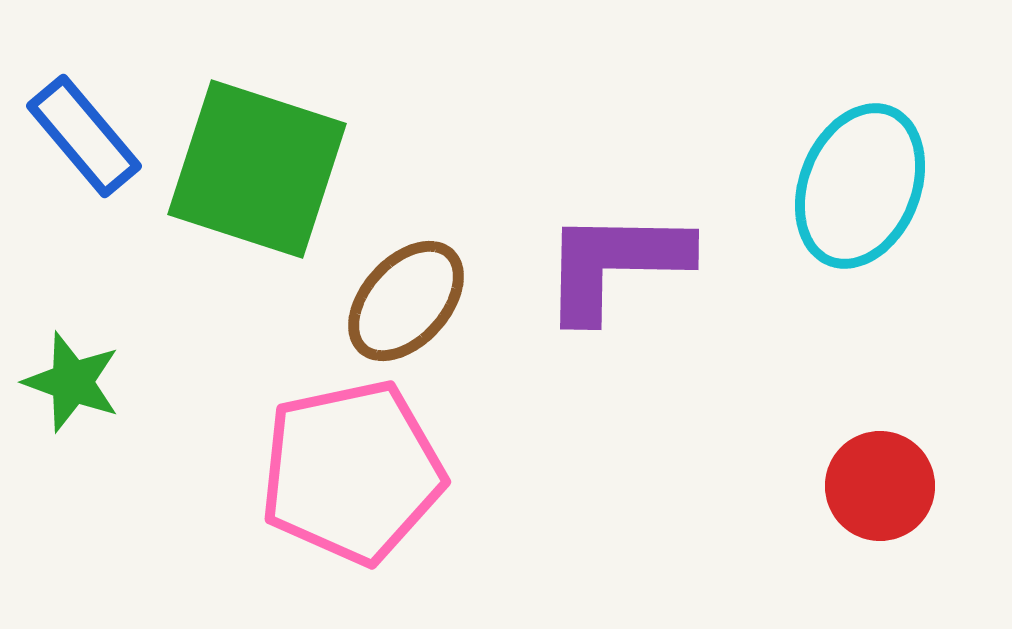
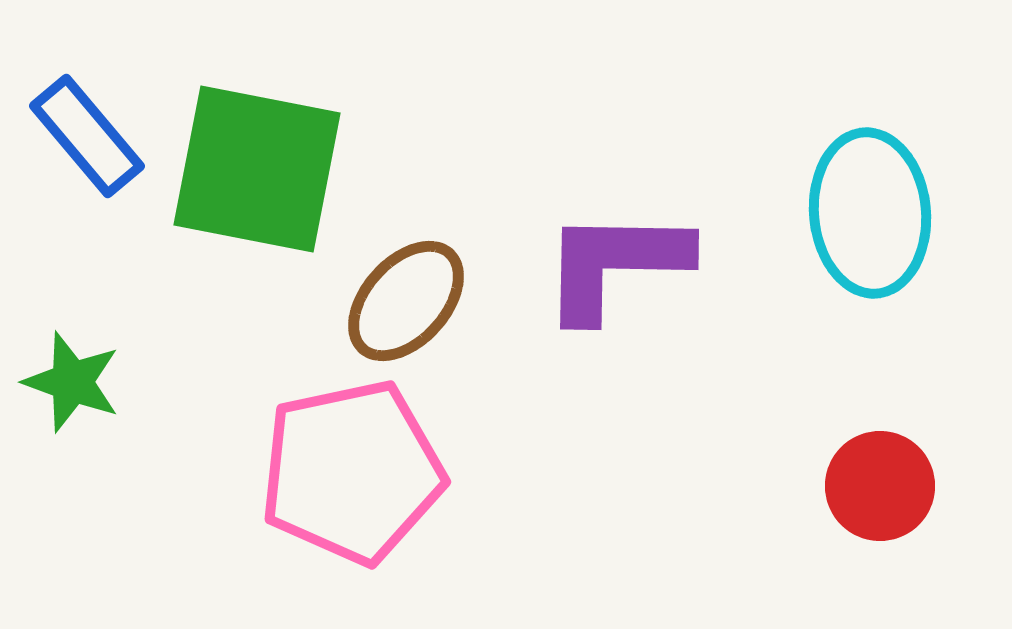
blue rectangle: moved 3 px right
green square: rotated 7 degrees counterclockwise
cyan ellipse: moved 10 px right, 27 px down; rotated 27 degrees counterclockwise
